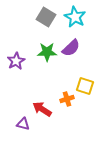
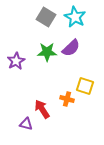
orange cross: rotated 32 degrees clockwise
red arrow: rotated 24 degrees clockwise
purple triangle: moved 3 px right
